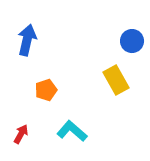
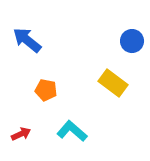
blue arrow: rotated 64 degrees counterclockwise
yellow rectangle: moved 3 px left, 3 px down; rotated 24 degrees counterclockwise
orange pentagon: rotated 30 degrees clockwise
red arrow: rotated 36 degrees clockwise
